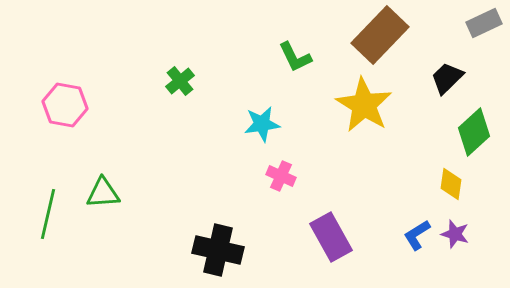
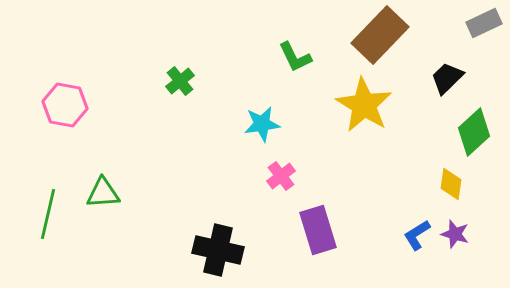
pink cross: rotated 28 degrees clockwise
purple rectangle: moved 13 px left, 7 px up; rotated 12 degrees clockwise
